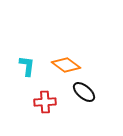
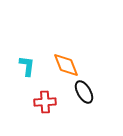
orange diamond: rotated 32 degrees clockwise
black ellipse: rotated 20 degrees clockwise
